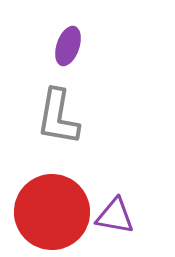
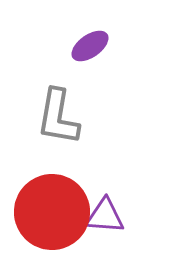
purple ellipse: moved 22 px right; rotated 36 degrees clockwise
purple triangle: moved 10 px left; rotated 6 degrees counterclockwise
